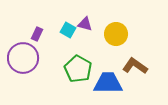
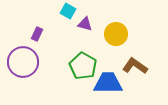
cyan square: moved 19 px up
purple circle: moved 4 px down
green pentagon: moved 5 px right, 3 px up
